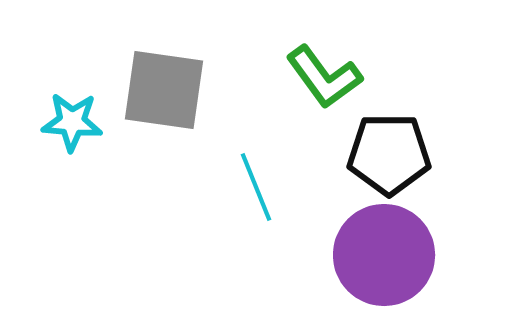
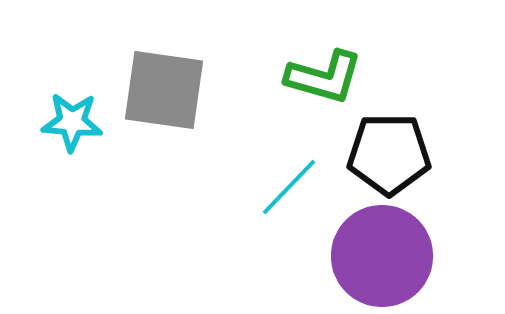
green L-shape: rotated 38 degrees counterclockwise
cyan line: moved 33 px right; rotated 66 degrees clockwise
purple circle: moved 2 px left, 1 px down
